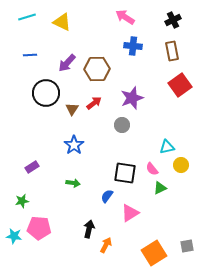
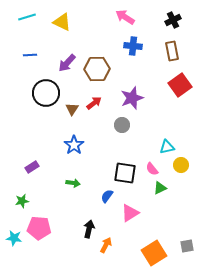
cyan star: moved 2 px down
